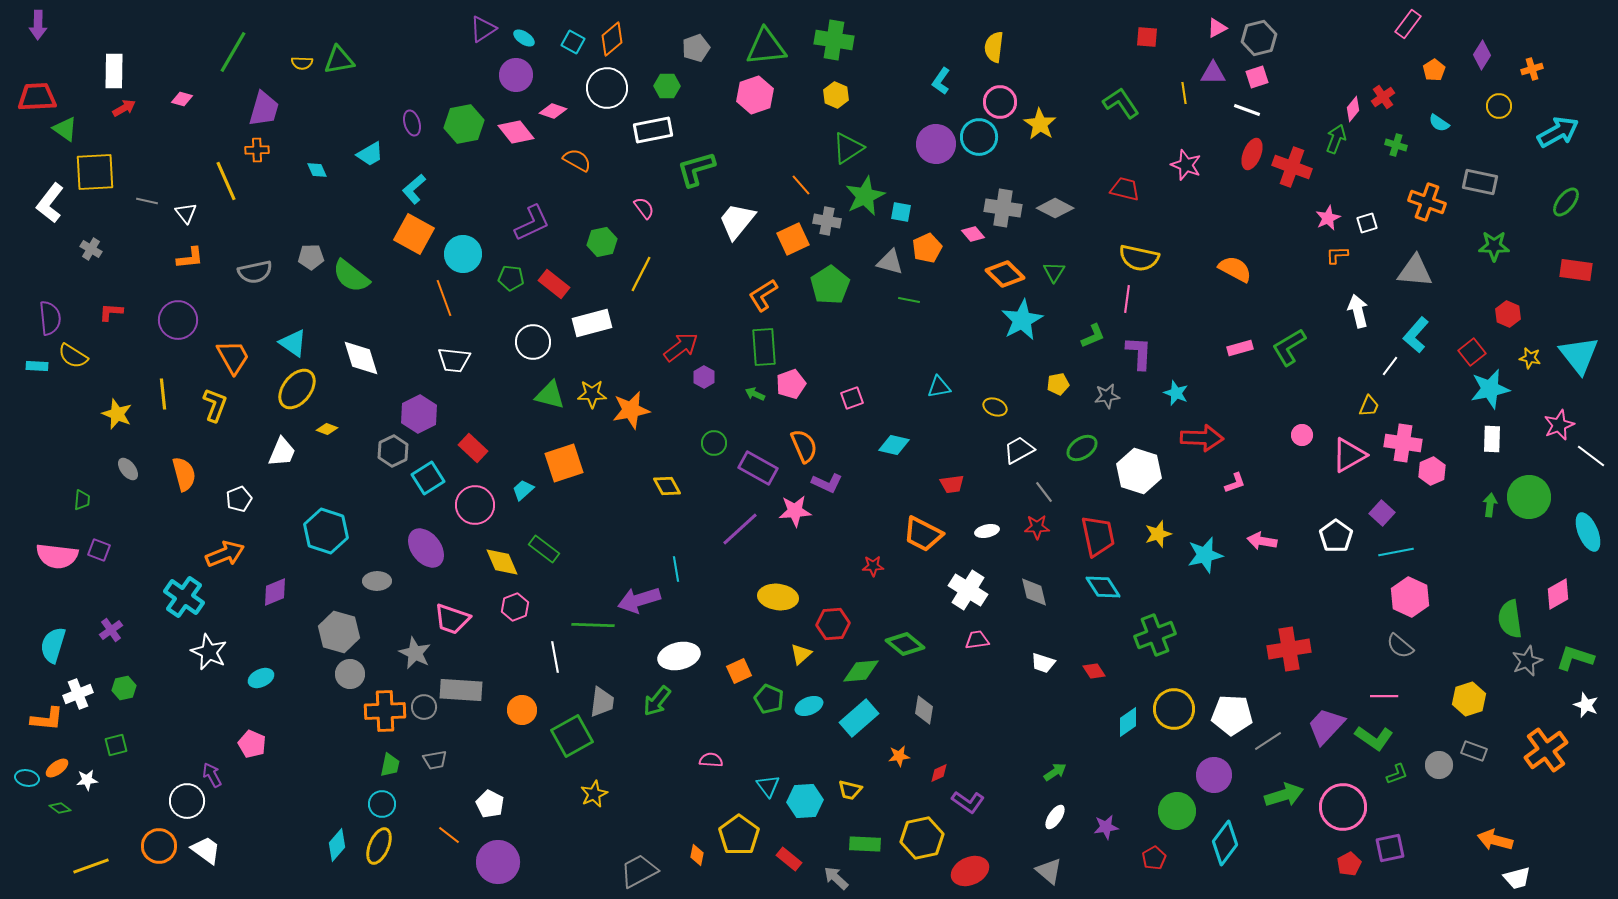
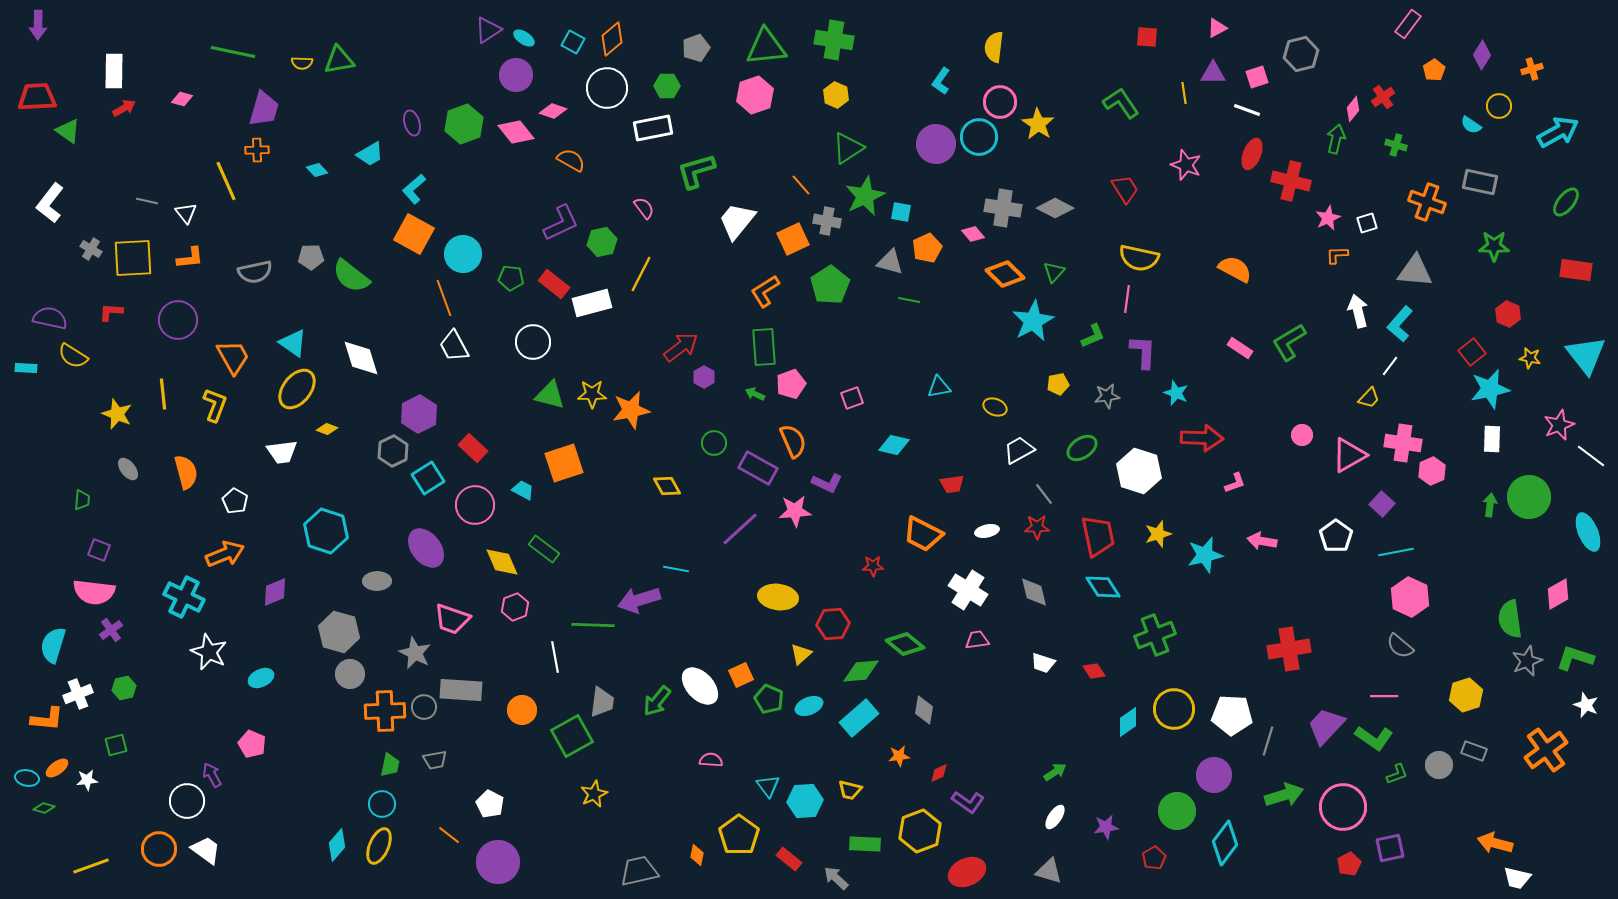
purple triangle at (483, 29): moved 5 px right, 1 px down
gray hexagon at (1259, 38): moved 42 px right, 16 px down
green line at (233, 52): rotated 72 degrees clockwise
cyan semicircle at (1439, 123): moved 32 px right, 2 px down
green hexagon at (464, 124): rotated 9 degrees counterclockwise
yellow star at (1040, 124): moved 2 px left
green triangle at (65, 129): moved 3 px right, 2 px down
white rectangle at (653, 130): moved 2 px up
green arrow at (1336, 139): rotated 8 degrees counterclockwise
orange semicircle at (577, 160): moved 6 px left
red cross at (1292, 167): moved 1 px left, 14 px down; rotated 6 degrees counterclockwise
green L-shape at (696, 169): moved 2 px down
cyan diamond at (317, 170): rotated 20 degrees counterclockwise
yellow square at (95, 172): moved 38 px right, 86 px down
red trapezoid at (1125, 189): rotated 44 degrees clockwise
purple L-shape at (532, 223): moved 29 px right
green triangle at (1054, 272): rotated 10 degrees clockwise
orange L-shape at (763, 295): moved 2 px right, 4 px up
purple semicircle at (50, 318): rotated 72 degrees counterclockwise
cyan star at (1022, 320): moved 11 px right, 1 px down
white rectangle at (592, 323): moved 20 px up
cyan L-shape at (1416, 335): moved 16 px left, 11 px up
green L-shape at (1289, 347): moved 5 px up
pink rectangle at (1240, 348): rotated 50 degrees clockwise
purple L-shape at (1139, 353): moved 4 px right, 1 px up
cyan triangle at (1579, 355): moved 7 px right
white trapezoid at (454, 360): moved 14 px up; rotated 56 degrees clockwise
cyan rectangle at (37, 366): moved 11 px left, 2 px down
yellow trapezoid at (1369, 406): moved 8 px up; rotated 20 degrees clockwise
orange semicircle at (804, 446): moved 11 px left, 5 px up
white trapezoid at (282, 452): rotated 60 degrees clockwise
orange semicircle at (184, 474): moved 2 px right, 2 px up
cyan trapezoid at (523, 490): rotated 70 degrees clockwise
gray line at (1044, 492): moved 2 px down
white pentagon at (239, 499): moved 4 px left, 2 px down; rotated 20 degrees counterclockwise
purple square at (1382, 513): moved 9 px up
pink semicircle at (57, 556): moved 37 px right, 36 px down
cyan line at (676, 569): rotated 70 degrees counterclockwise
cyan cross at (184, 597): rotated 9 degrees counterclockwise
white ellipse at (679, 656): moved 21 px right, 30 px down; rotated 60 degrees clockwise
orange square at (739, 671): moved 2 px right, 4 px down
yellow hexagon at (1469, 699): moved 3 px left, 4 px up
gray line at (1268, 741): rotated 40 degrees counterclockwise
green diamond at (60, 808): moved 16 px left; rotated 20 degrees counterclockwise
yellow hexagon at (922, 838): moved 2 px left, 7 px up; rotated 9 degrees counterclockwise
orange arrow at (1495, 840): moved 3 px down
orange circle at (159, 846): moved 3 px down
gray trapezoid at (639, 871): rotated 15 degrees clockwise
red ellipse at (970, 871): moved 3 px left, 1 px down
gray triangle at (1049, 871): rotated 24 degrees counterclockwise
white trapezoid at (1517, 878): rotated 28 degrees clockwise
